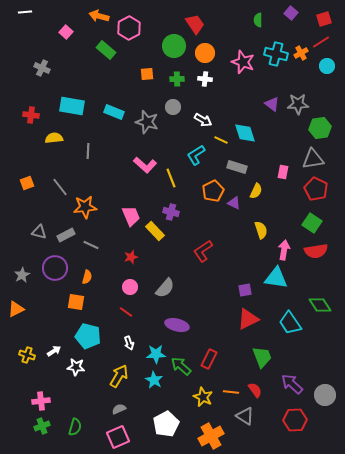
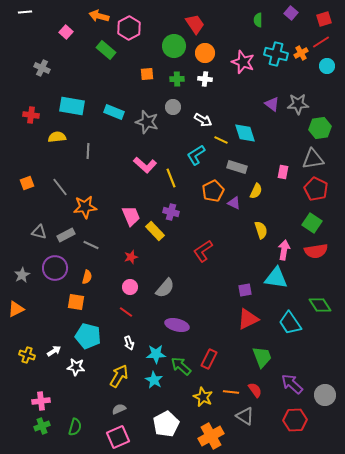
yellow semicircle at (54, 138): moved 3 px right, 1 px up
